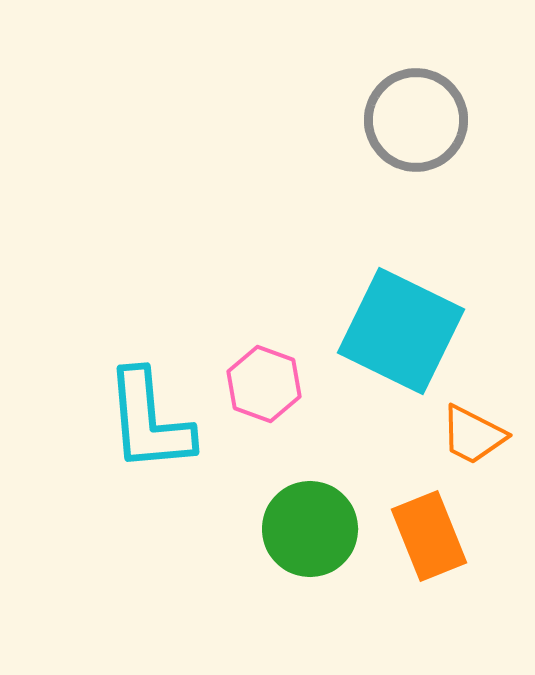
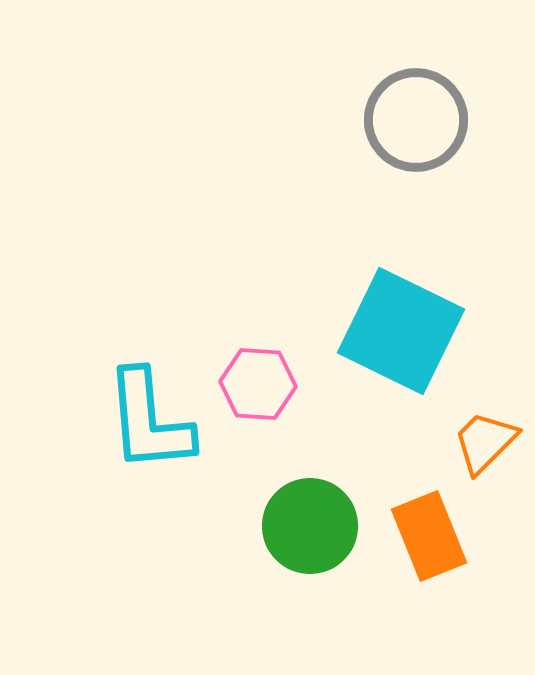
pink hexagon: moved 6 px left; rotated 16 degrees counterclockwise
orange trapezoid: moved 12 px right, 7 px down; rotated 108 degrees clockwise
green circle: moved 3 px up
